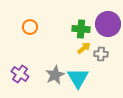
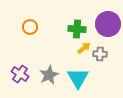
green cross: moved 4 px left
gray cross: moved 1 px left
gray star: moved 6 px left
